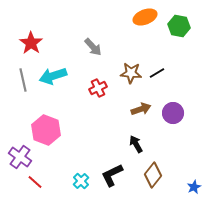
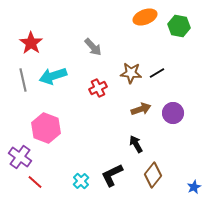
pink hexagon: moved 2 px up
